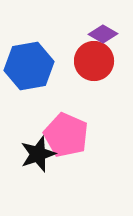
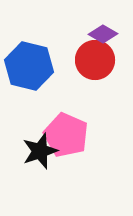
red circle: moved 1 px right, 1 px up
blue hexagon: rotated 24 degrees clockwise
black star: moved 2 px right, 3 px up
